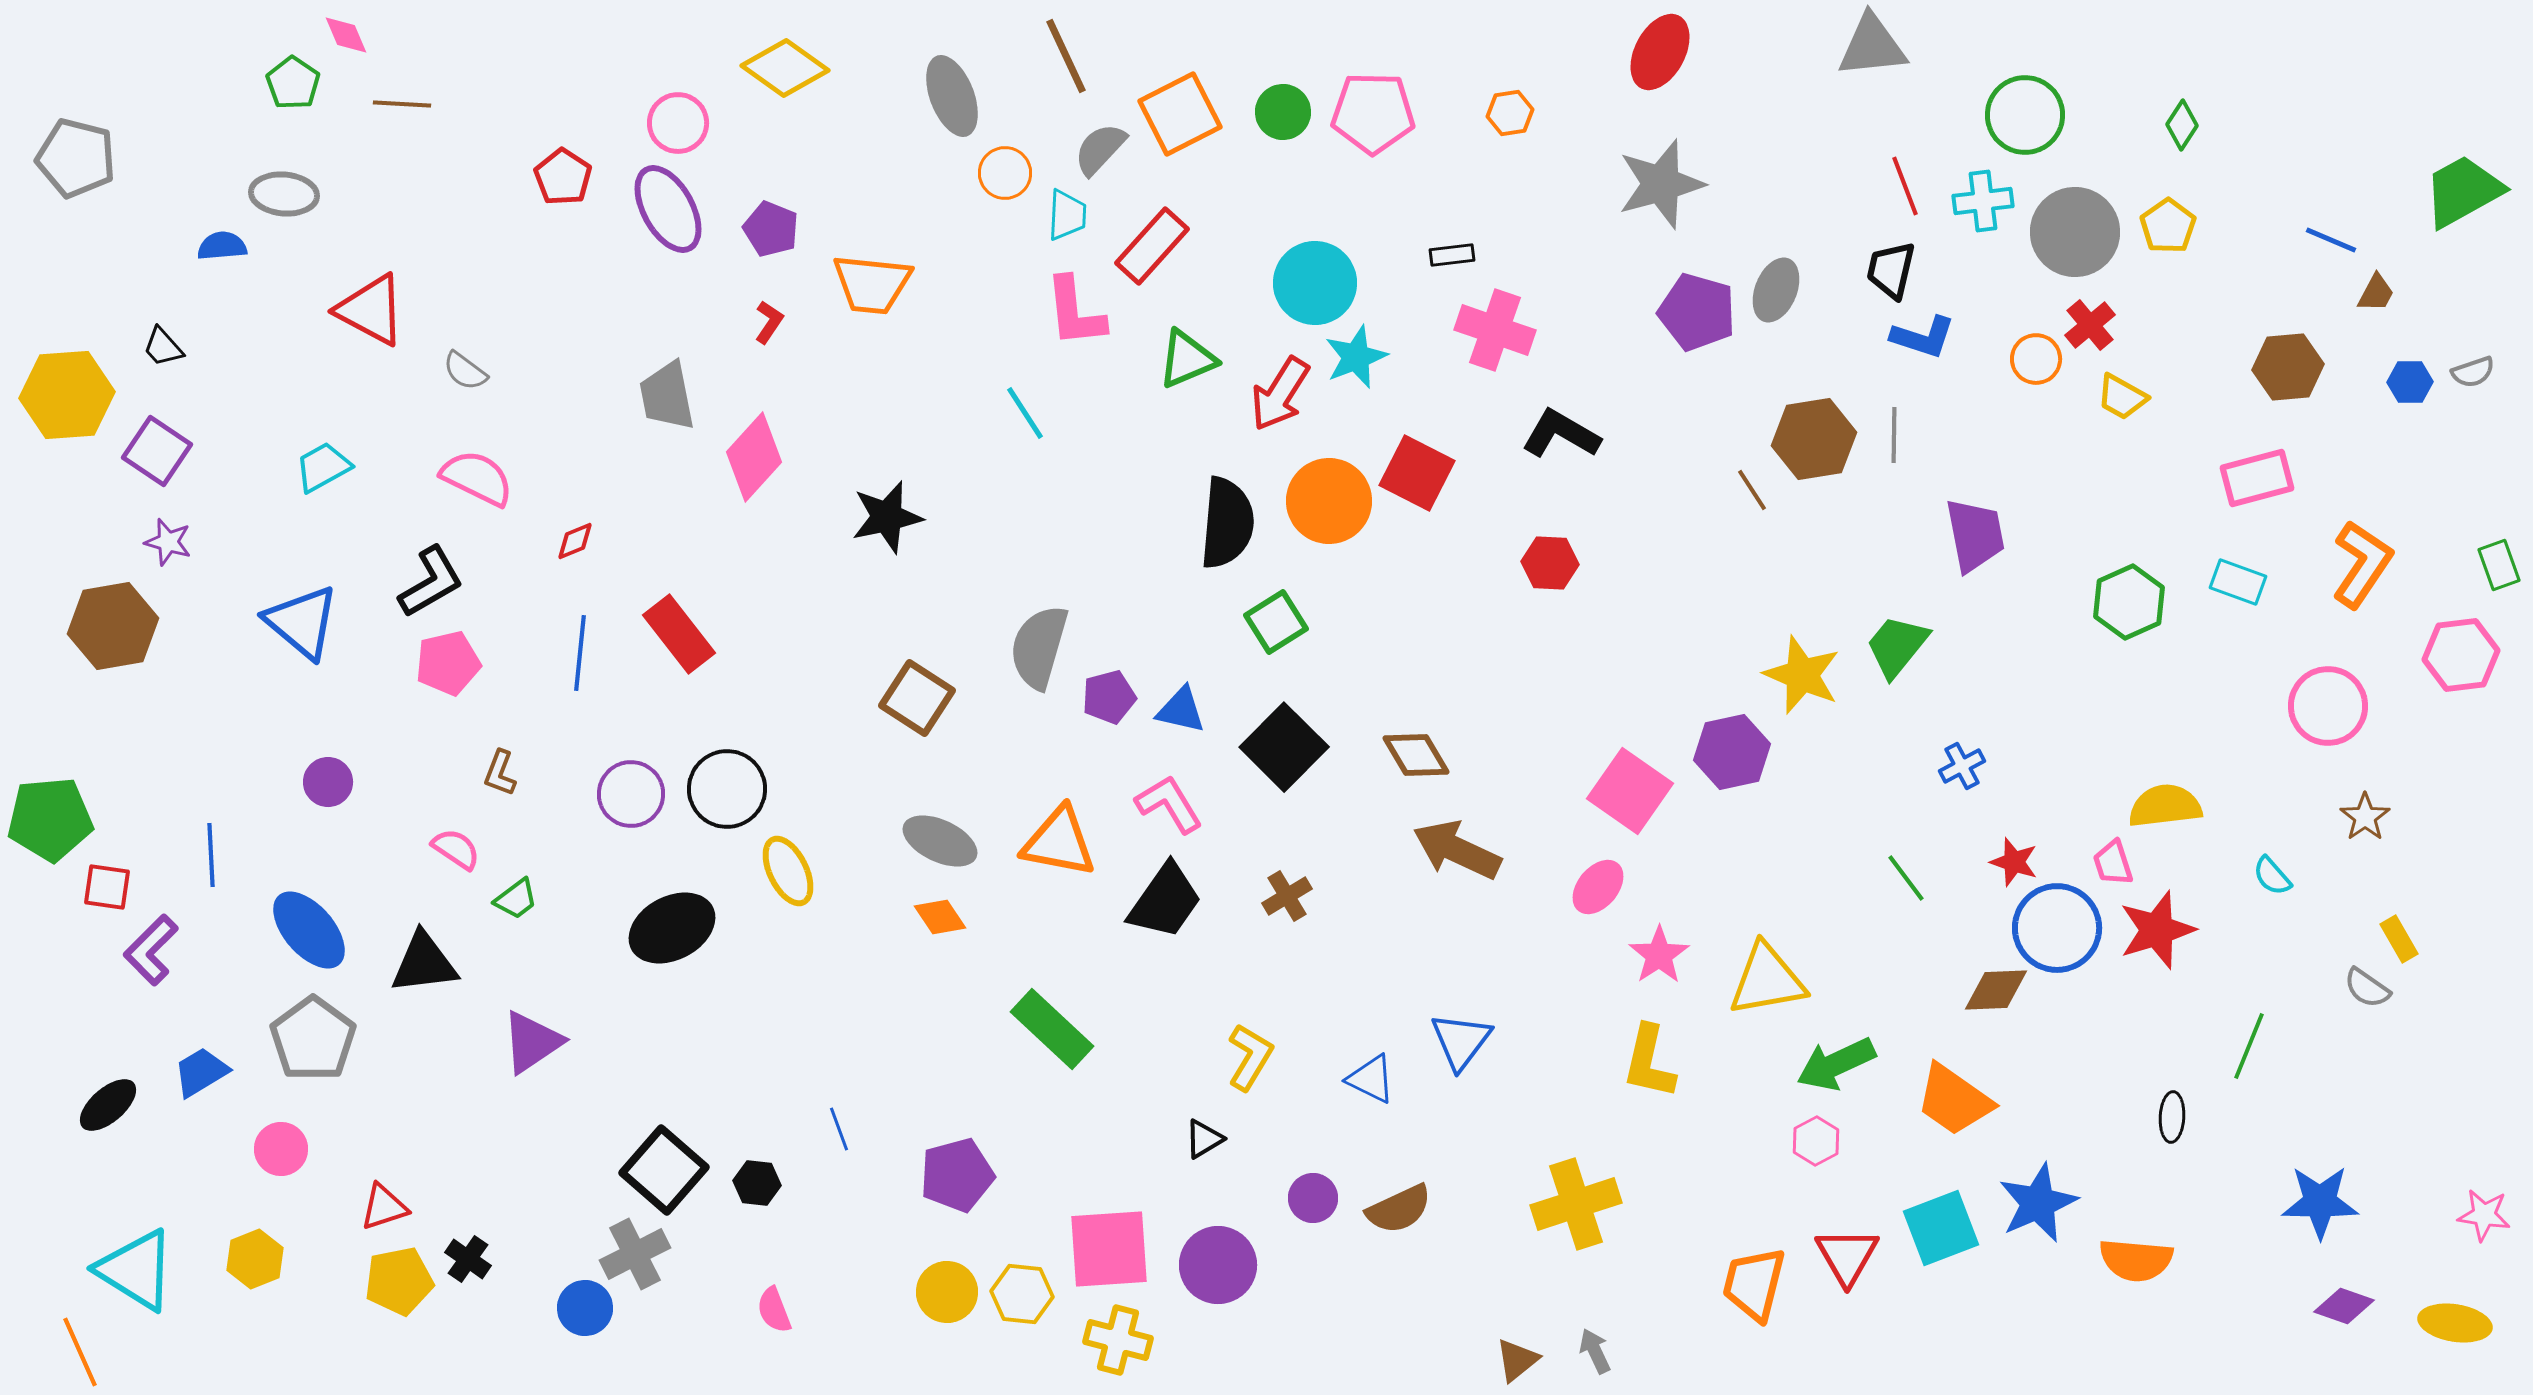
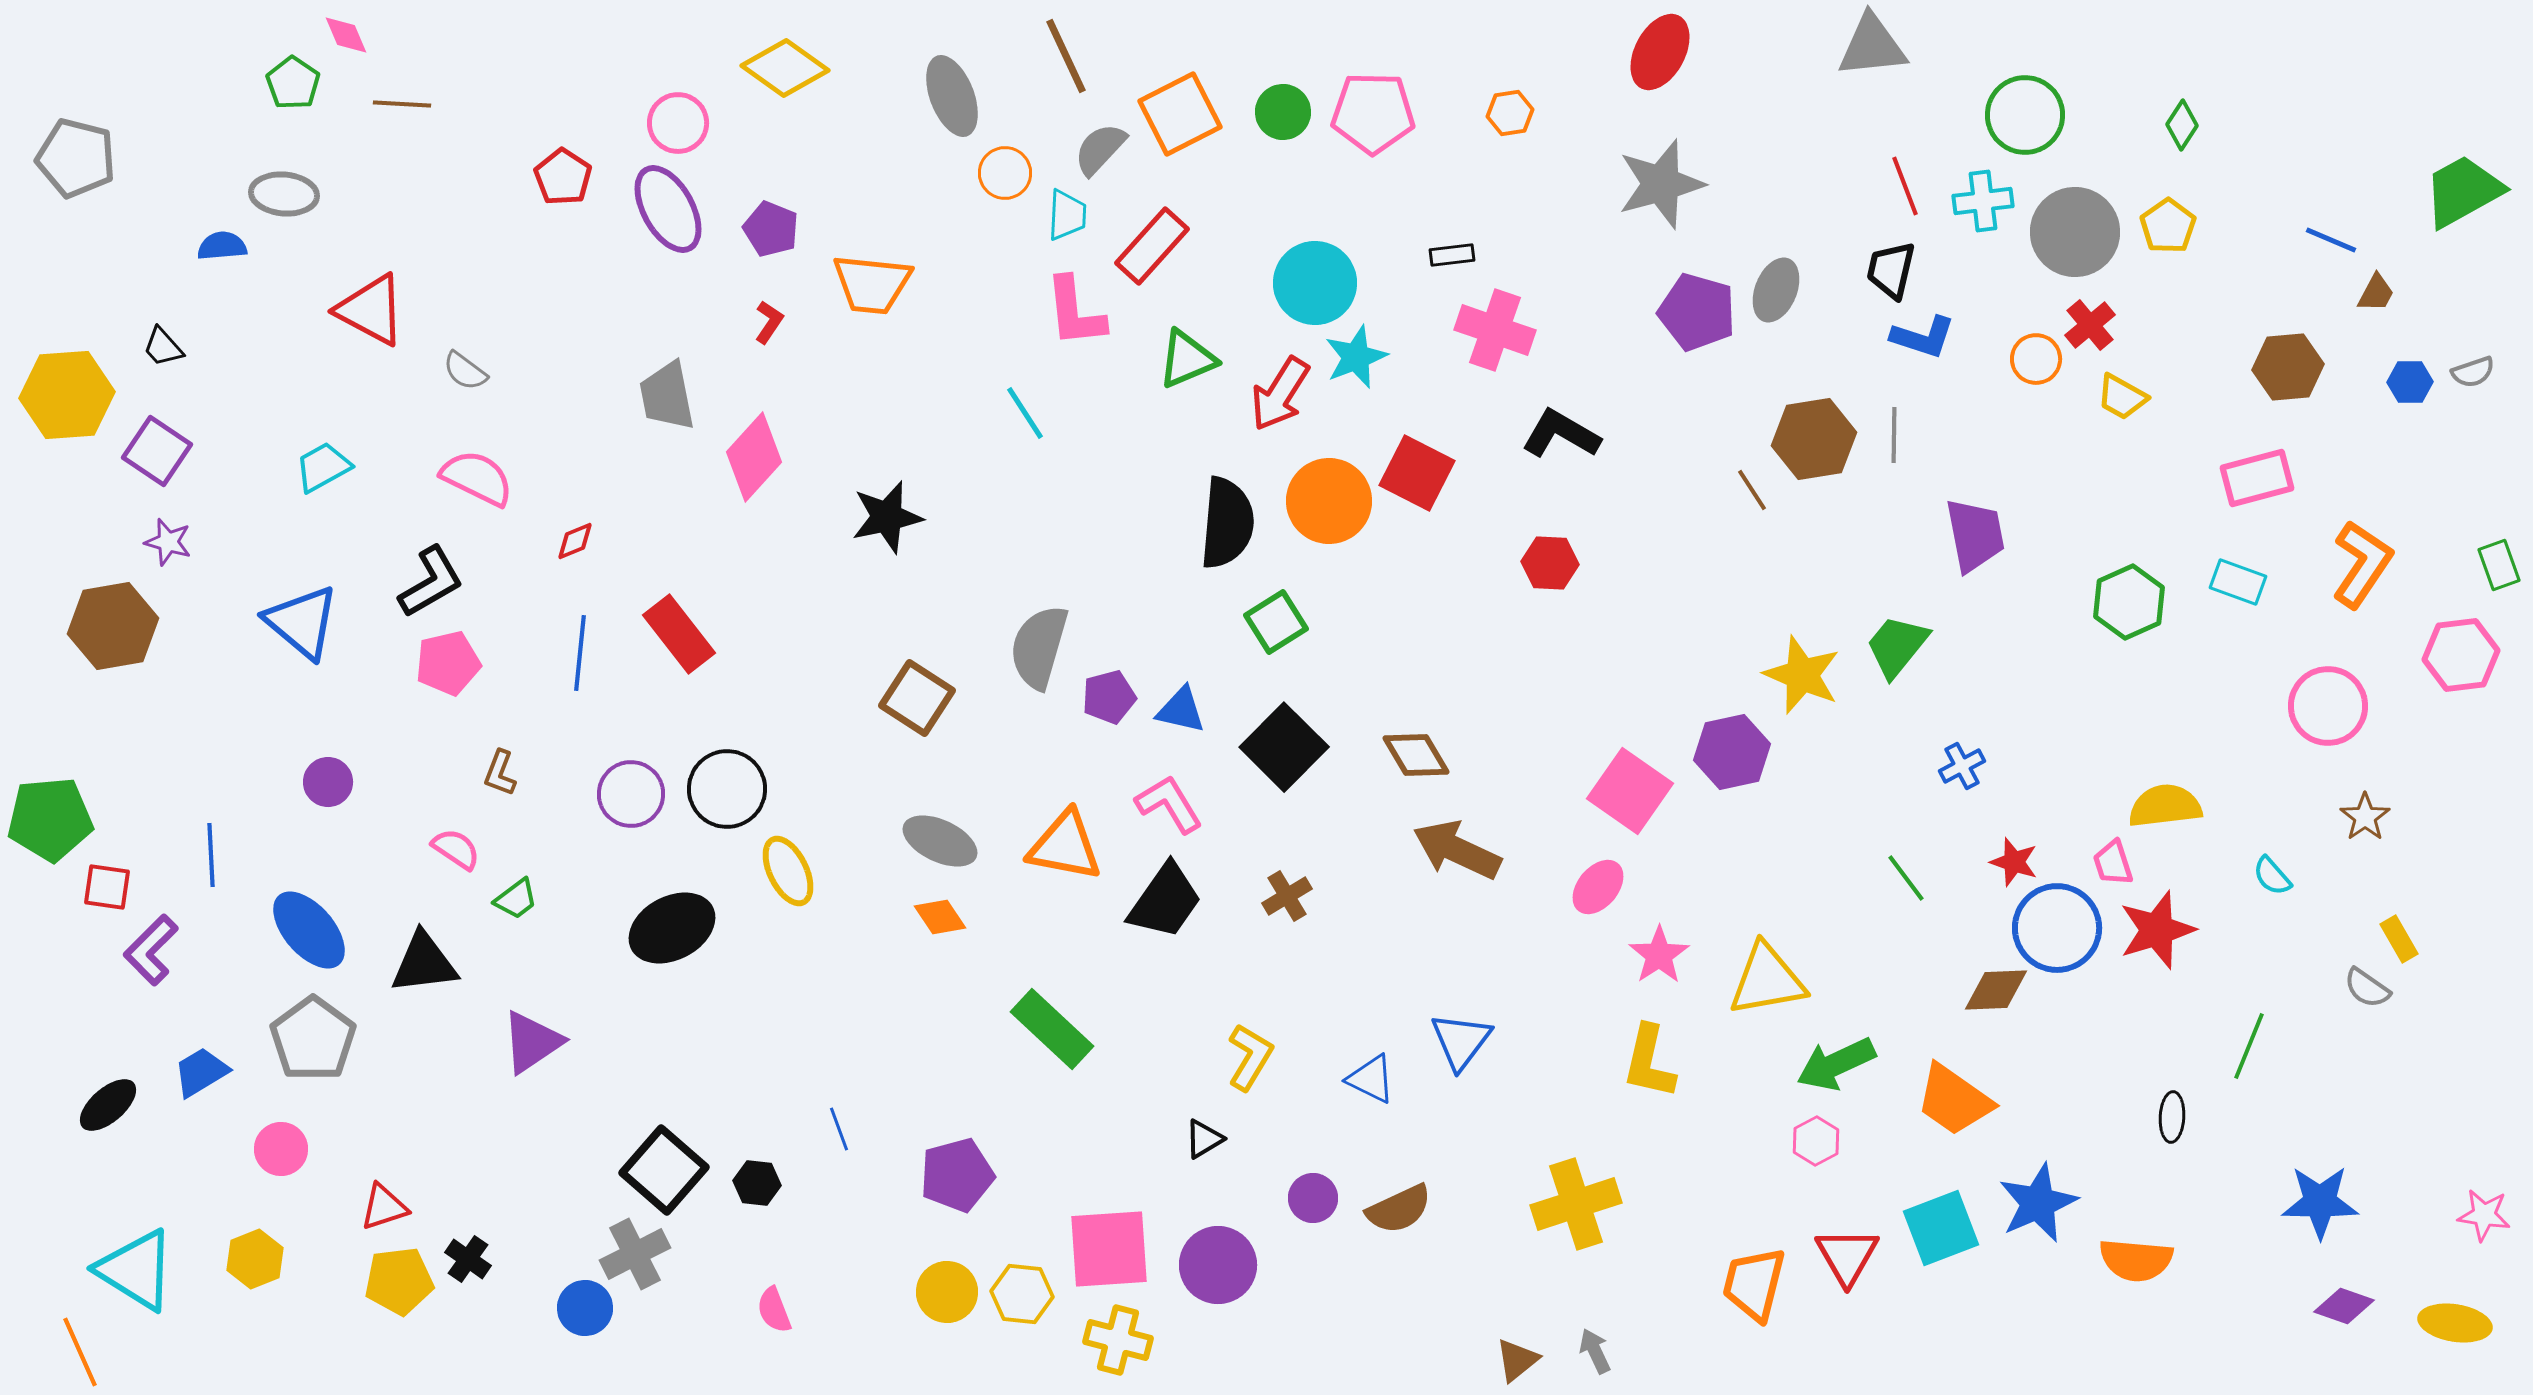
orange triangle at (1059, 842): moved 6 px right, 4 px down
yellow pentagon at (399, 1281): rotated 4 degrees clockwise
